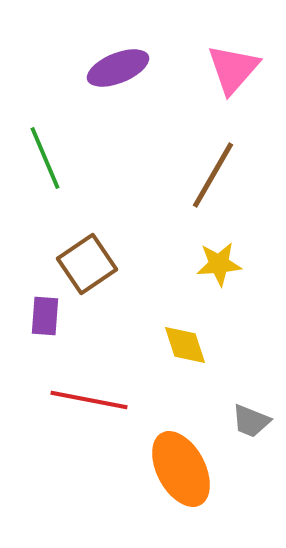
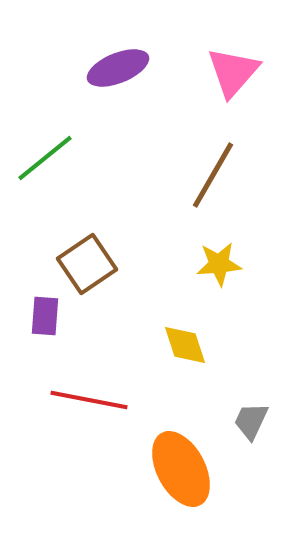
pink triangle: moved 3 px down
green line: rotated 74 degrees clockwise
gray trapezoid: rotated 93 degrees clockwise
